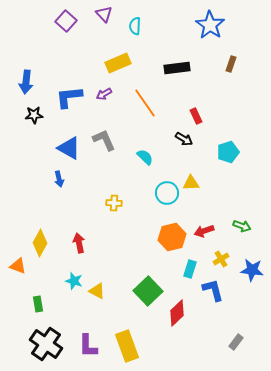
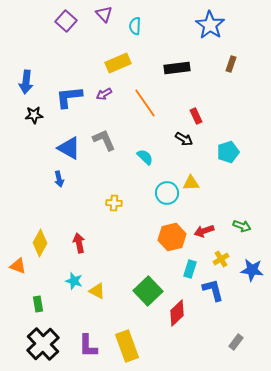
black cross at (46, 344): moved 3 px left; rotated 12 degrees clockwise
